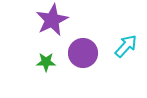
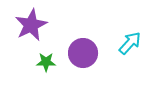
purple star: moved 21 px left, 5 px down
cyan arrow: moved 4 px right, 3 px up
